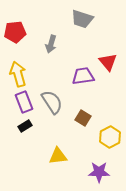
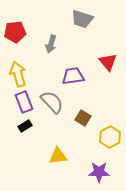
purple trapezoid: moved 10 px left
gray semicircle: rotated 10 degrees counterclockwise
